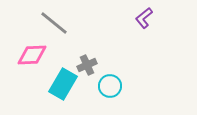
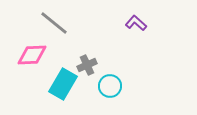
purple L-shape: moved 8 px left, 5 px down; rotated 80 degrees clockwise
